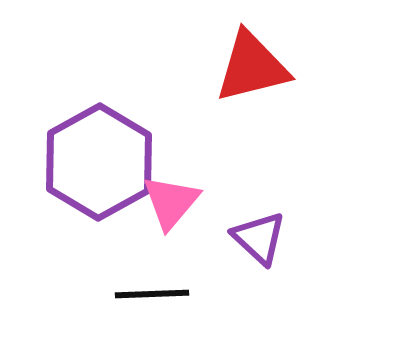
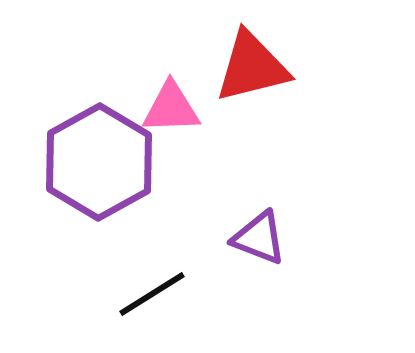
pink triangle: moved 94 px up; rotated 48 degrees clockwise
purple triangle: rotated 22 degrees counterclockwise
black line: rotated 30 degrees counterclockwise
